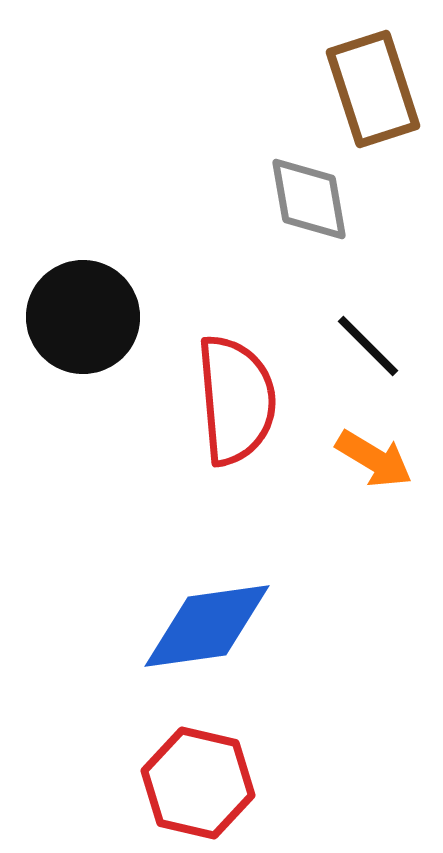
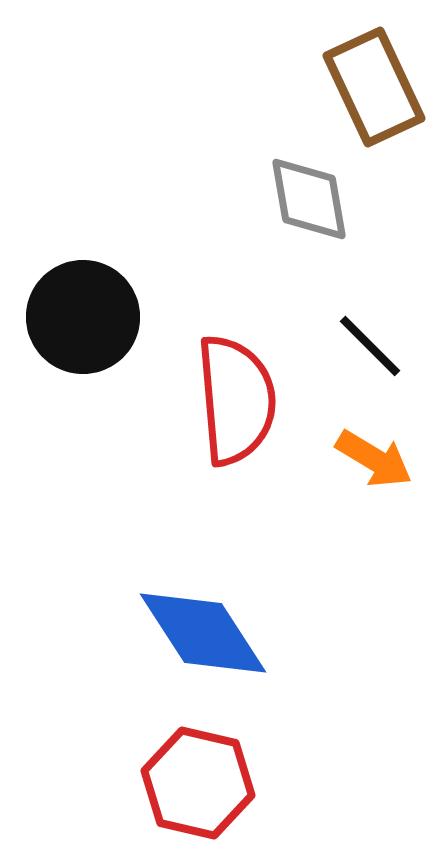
brown rectangle: moved 1 px right, 2 px up; rotated 7 degrees counterclockwise
black line: moved 2 px right
blue diamond: moved 4 px left, 7 px down; rotated 65 degrees clockwise
